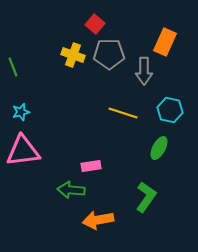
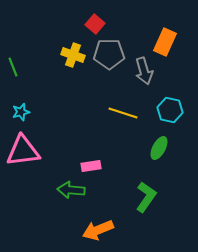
gray arrow: rotated 16 degrees counterclockwise
orange arrow: moved 10 px down; rotated 12 degrees counterclockwise
